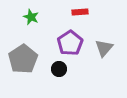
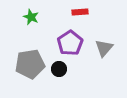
gray pentagon: moved 7 px right, 5 px down; rotated 24 degrees clockwise
